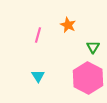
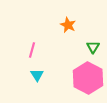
pink line: moved 6 px left, 15 px down
cyan triangle: moved 1 px left, 1 px up
